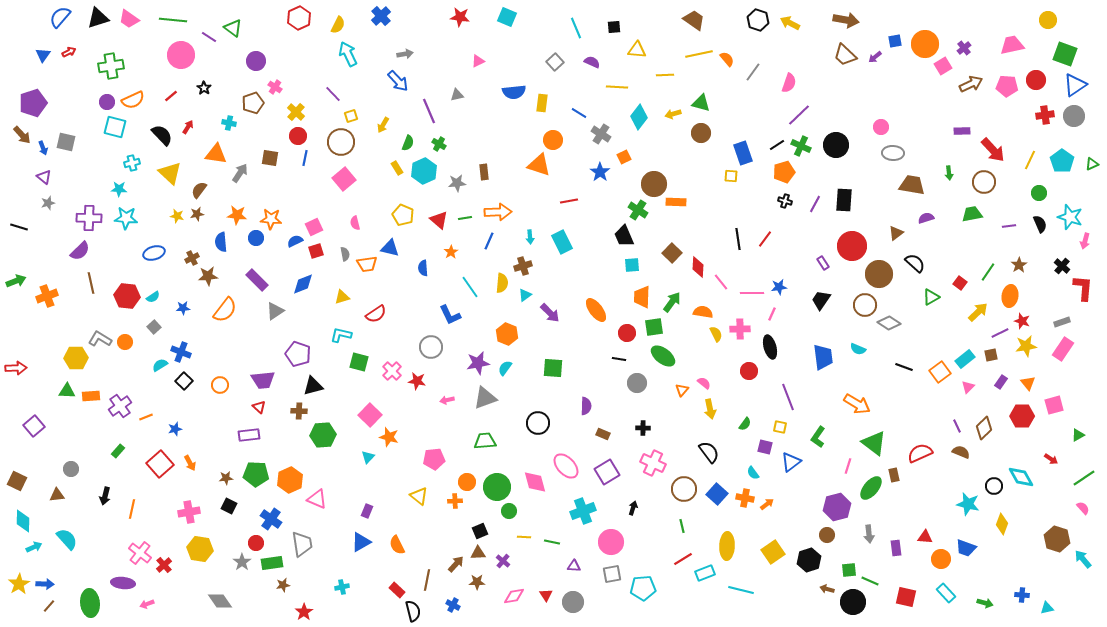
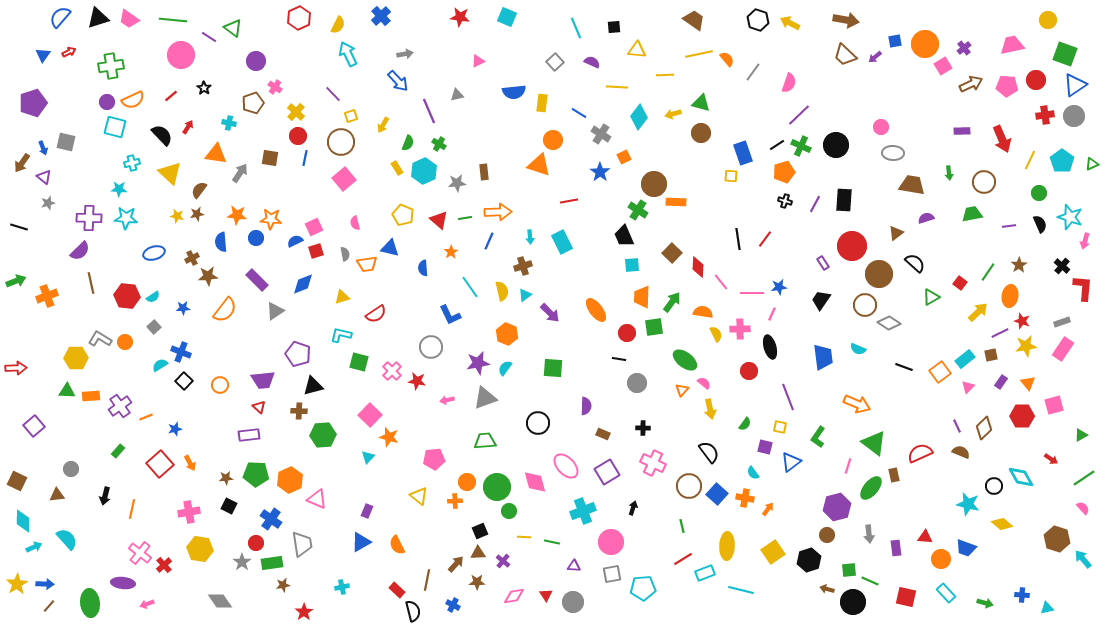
brown arrow at (22, 135): moved 28 px down; rotated 78 degrees clockwise
red arrow at (993, 150): moved 9 px right, 11 px up; rotated 20 degrees clockwise
yellow semicircle at (502, 283): moved 8 px down; rotated 18 degrees counterclockwise
green ellipse at (663, 356): moved 22 px right, 4 px down
orange arrow at (857, 404): rotated 8 degrees counterclockwise
green triangle at (1078, 435): moved 3 px right
brown circle at (684, 489): moved 5 px right, 3 px up
orange arrow at (767, 504): moved 1 px right, 5 px down; rotated 16 degrees counterclockwise
yellow diamond at (1002, 524): rotated 70 degrees counterclockwise
yellow star at (19, 584): moved 2 px left
